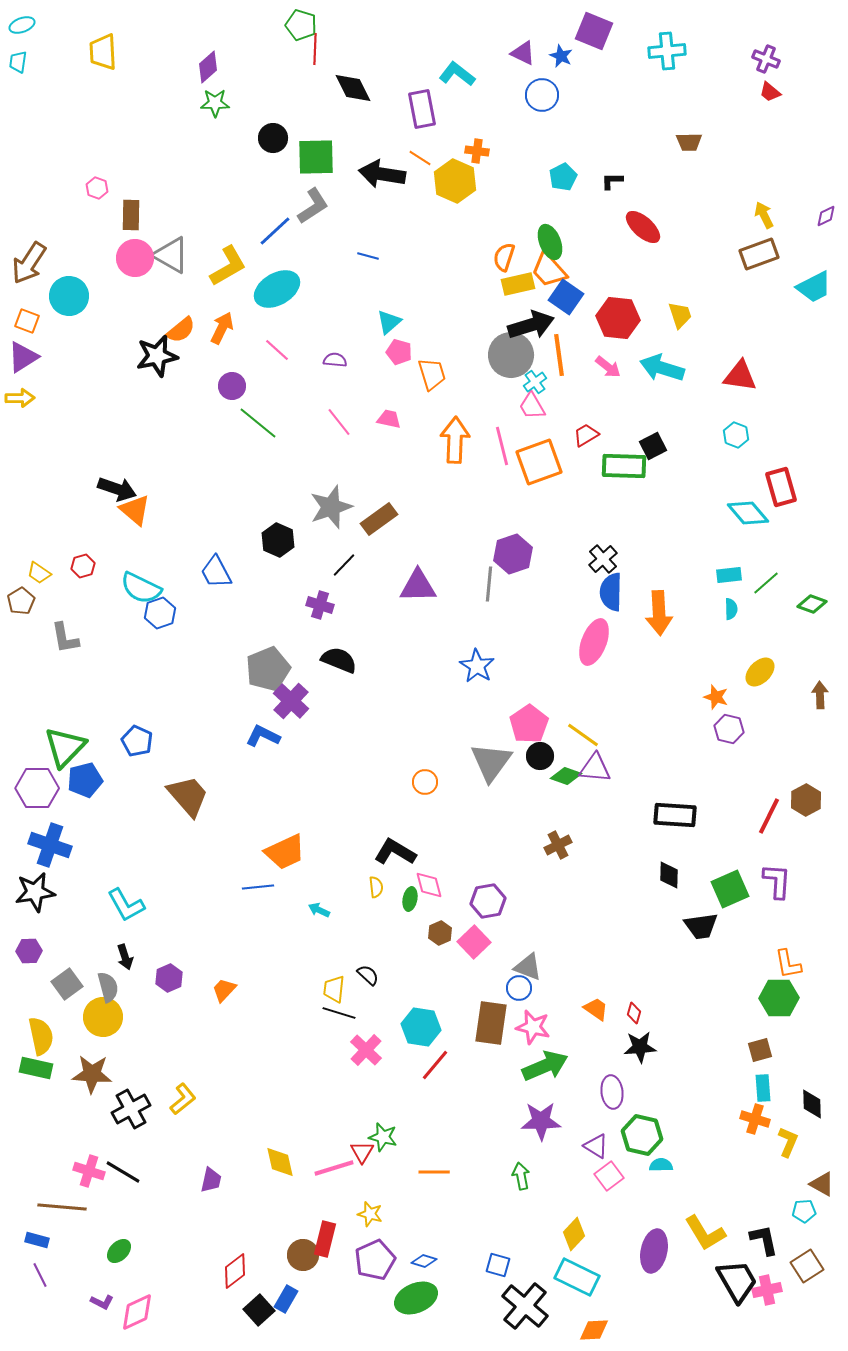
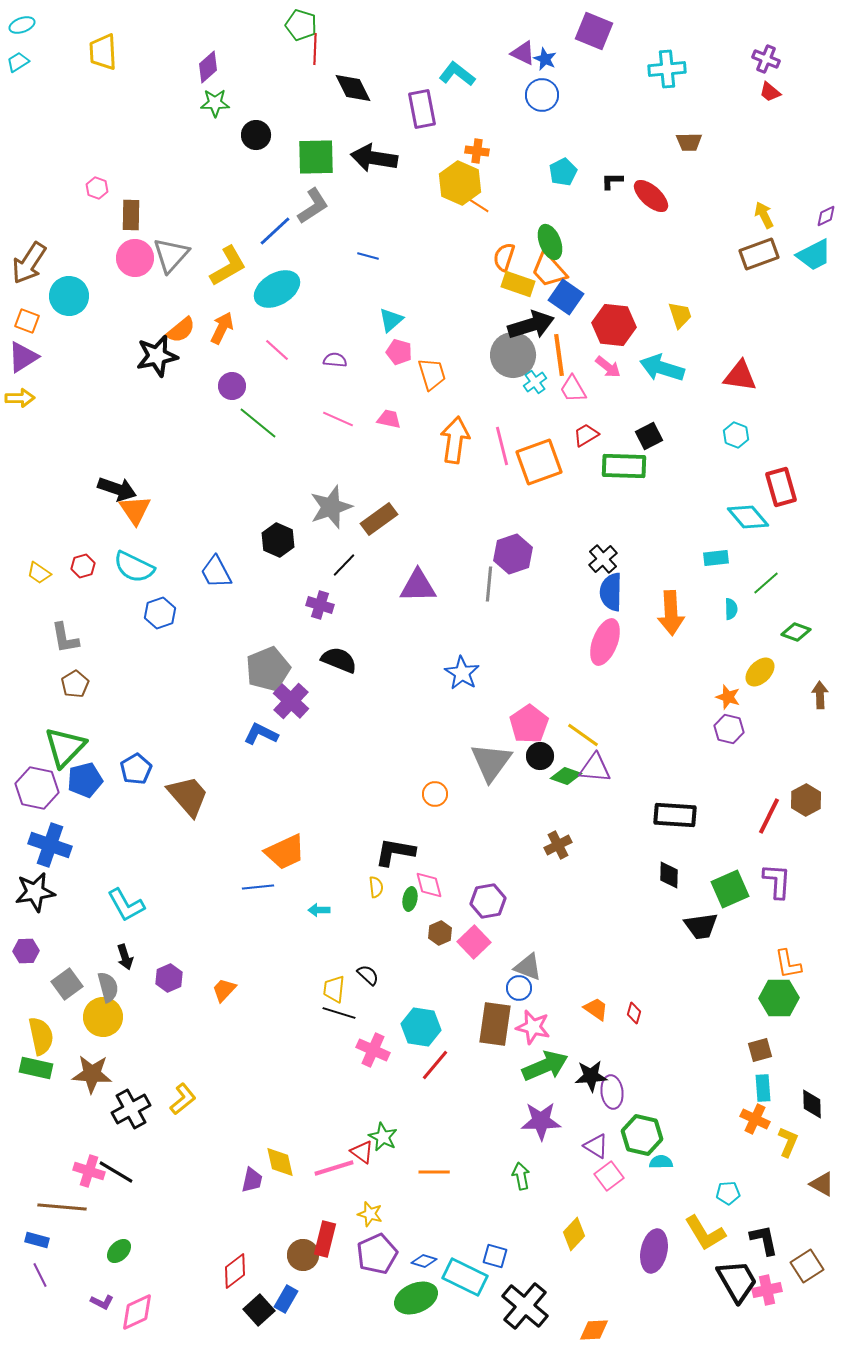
cyan cross at (667, 51): moved 18 px down
blue star at (561, 56): moved 16 px left, 3 px down
cyan trapezoid at (18, 62): rotated 50 degrees clockwise
black circle at (273, 138): moved 17 px left, 3 px up
orange line at (420, 158): moved 58 px right, 47 px down
black arrow at (382, 174): moved 8 px left, 16 px up
cyan pentagon at (563, 177): moved 5 px up
yellow hexagon at (455, 181): moved 5 px right, 2 px down
red ellipse at (643, 227): moved 8 px right, 31 px up
gray triangle at (171, 255): rotated 42 degrees clockwise
yellow rectangle at (518, 284): rotated 32 degrees clockwise
cyan trapezoid at (814, 287): moved 32 px up
red hexagon at (618, 318): moved 4 px left, 7 px down
cyan triangle at (389, 322): moved 2 px right, 2 px up
gray circle at (511, 355): moved 2 px right
pink trapezoid at (532, 406): moved 41 px right, 17 px up
pink line at (339, 422): moved 1 px left, 3 px up; rotated 28 degrees counterclockwise
orange arrow at (455, 440): rotated 6 degrees clockwise
black square at (653, 446): moved 4 px left, 10 px up
orange triangle at (135, 510): rotated 16 degrees clockwise
cyan diamond at (748, 513): moved 4 px down
cyan rectangle at (729, 575): moved 13 px left, 17 px up
cyan semicircle at (141, 588): moved 7 px left, 21 px up
brown pentagon at (21, 601): moved 54 px right, 83 px down
green diamond at (812, 604): moved 16 px left, 28 px down
orange arrow at (659, 613): moved 12 px right
pink ellipse at (594, 642): moved 11 px right
blue star at (477, 666): moved 15 px left, 7 px down
orange star at (716, 697): moved 12 px right
blue L-shape at (263, 736): moved 2 px left, 2 px up
blue pentagon at (137, 741): moved 1 px left, 28 px down; rotated 16 degrees clockwise
orange circle at (425, 782): moved 10 px right, 12 px down
purple hexagon at (37, 788): rotated 12 degrees clockwise
black L-shape at (395, 852): rotated 21 degrees counterclockwise
cyan arrow at (319, 910): rotated 25 degrees counterclockwise
purple hexagon at (29, 951): moved 3 px left
brown rectangle at (491, 1023): moved 4 px right, 1 px down
black star at (640, 1047): moved 49 px left, 29 px down
pink cross at (366, 1050): moved 7 px right; rotated 20 degrees counterclockwise
orange cross at (755, 1119): rotated 8 degrees clockwise
green star at (383, 1137): rotated 12 degrees clockwise
red triangle at (362, 1152): rotated 25 degrees counterclockwise
cyan semicircle at (661, 1165): moved 3 px up
black line at (123, 1172): moved 7 px left
purple trapezoid at (211, 1180): moved 41 px right
cyan pentagon at (804, 1211): moved 76 px left, 18 px up
purple pentagon at (375, 1260): moved 2 px right, 6 px up
blue square at (498, 1265): moved 3 px left, 9 px up
cyan rectangle at (577, 1277): moved 112 px left
